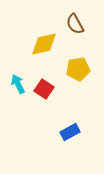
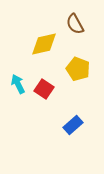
yellow pentagon: rotated 30 degrees clockwise
blue rectangle: moved 3 px right, 7 px up; rotated 12 degrees counterclockwise
